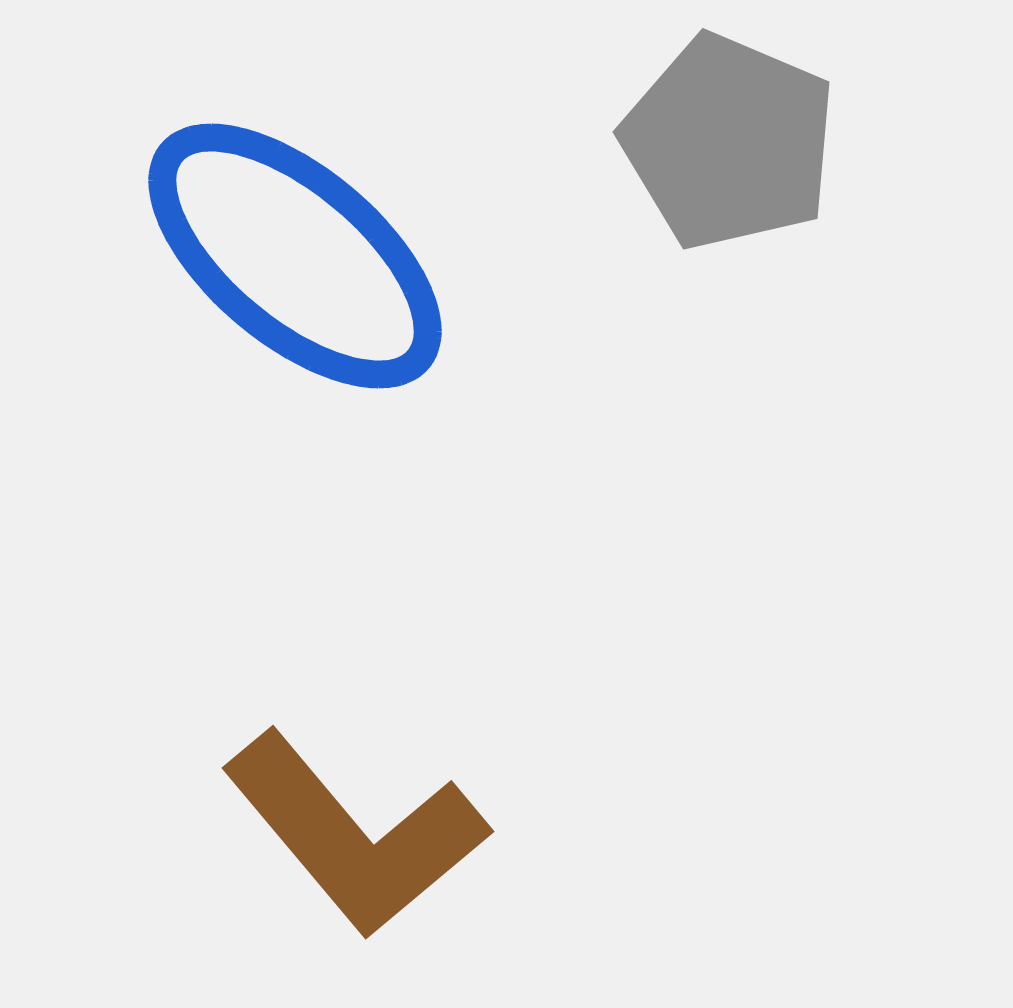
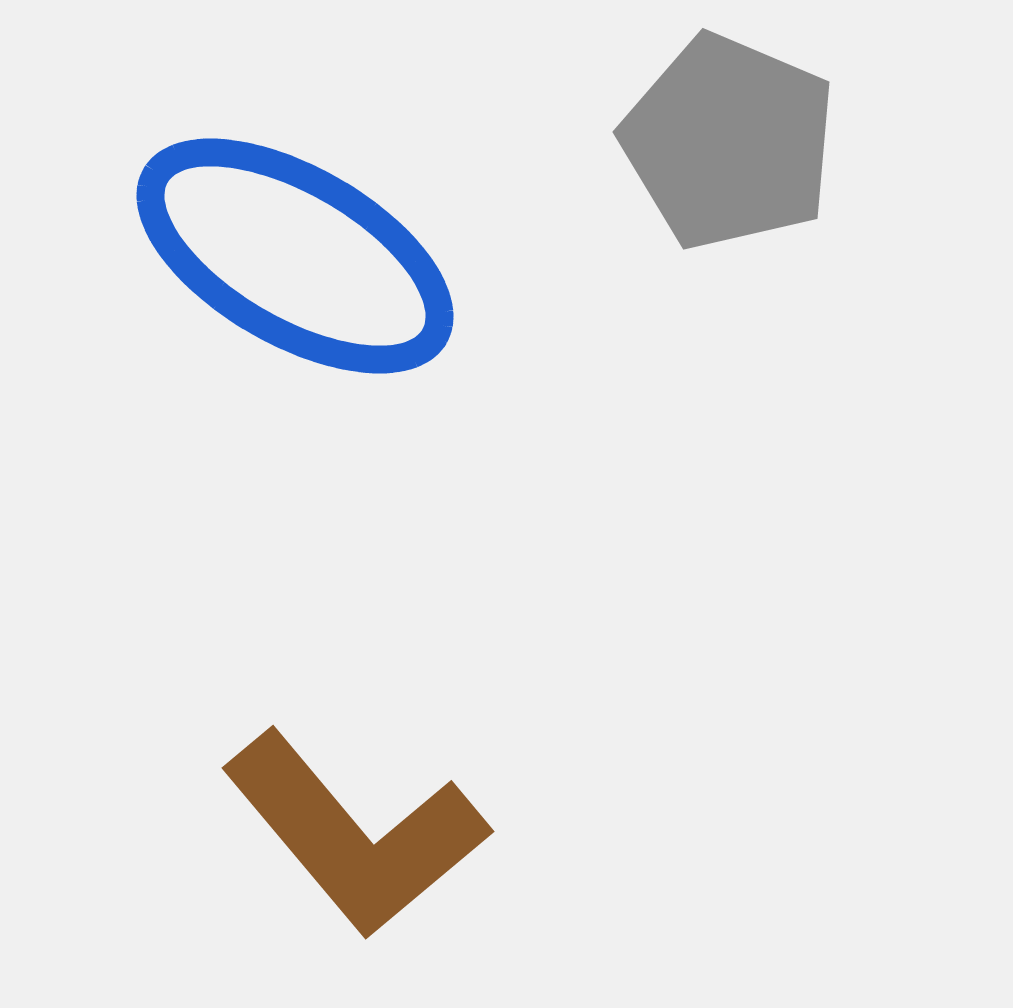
blue ellipse: rotated 10 degrees counterclockwise
